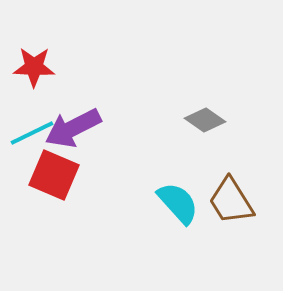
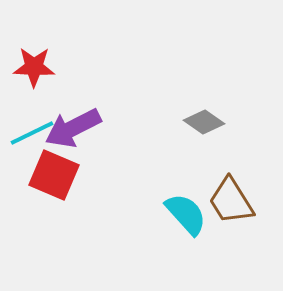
gray diamond: moved 1 px left, 2 px down
cyan semicircle: moved 8 px right, 11 px down
